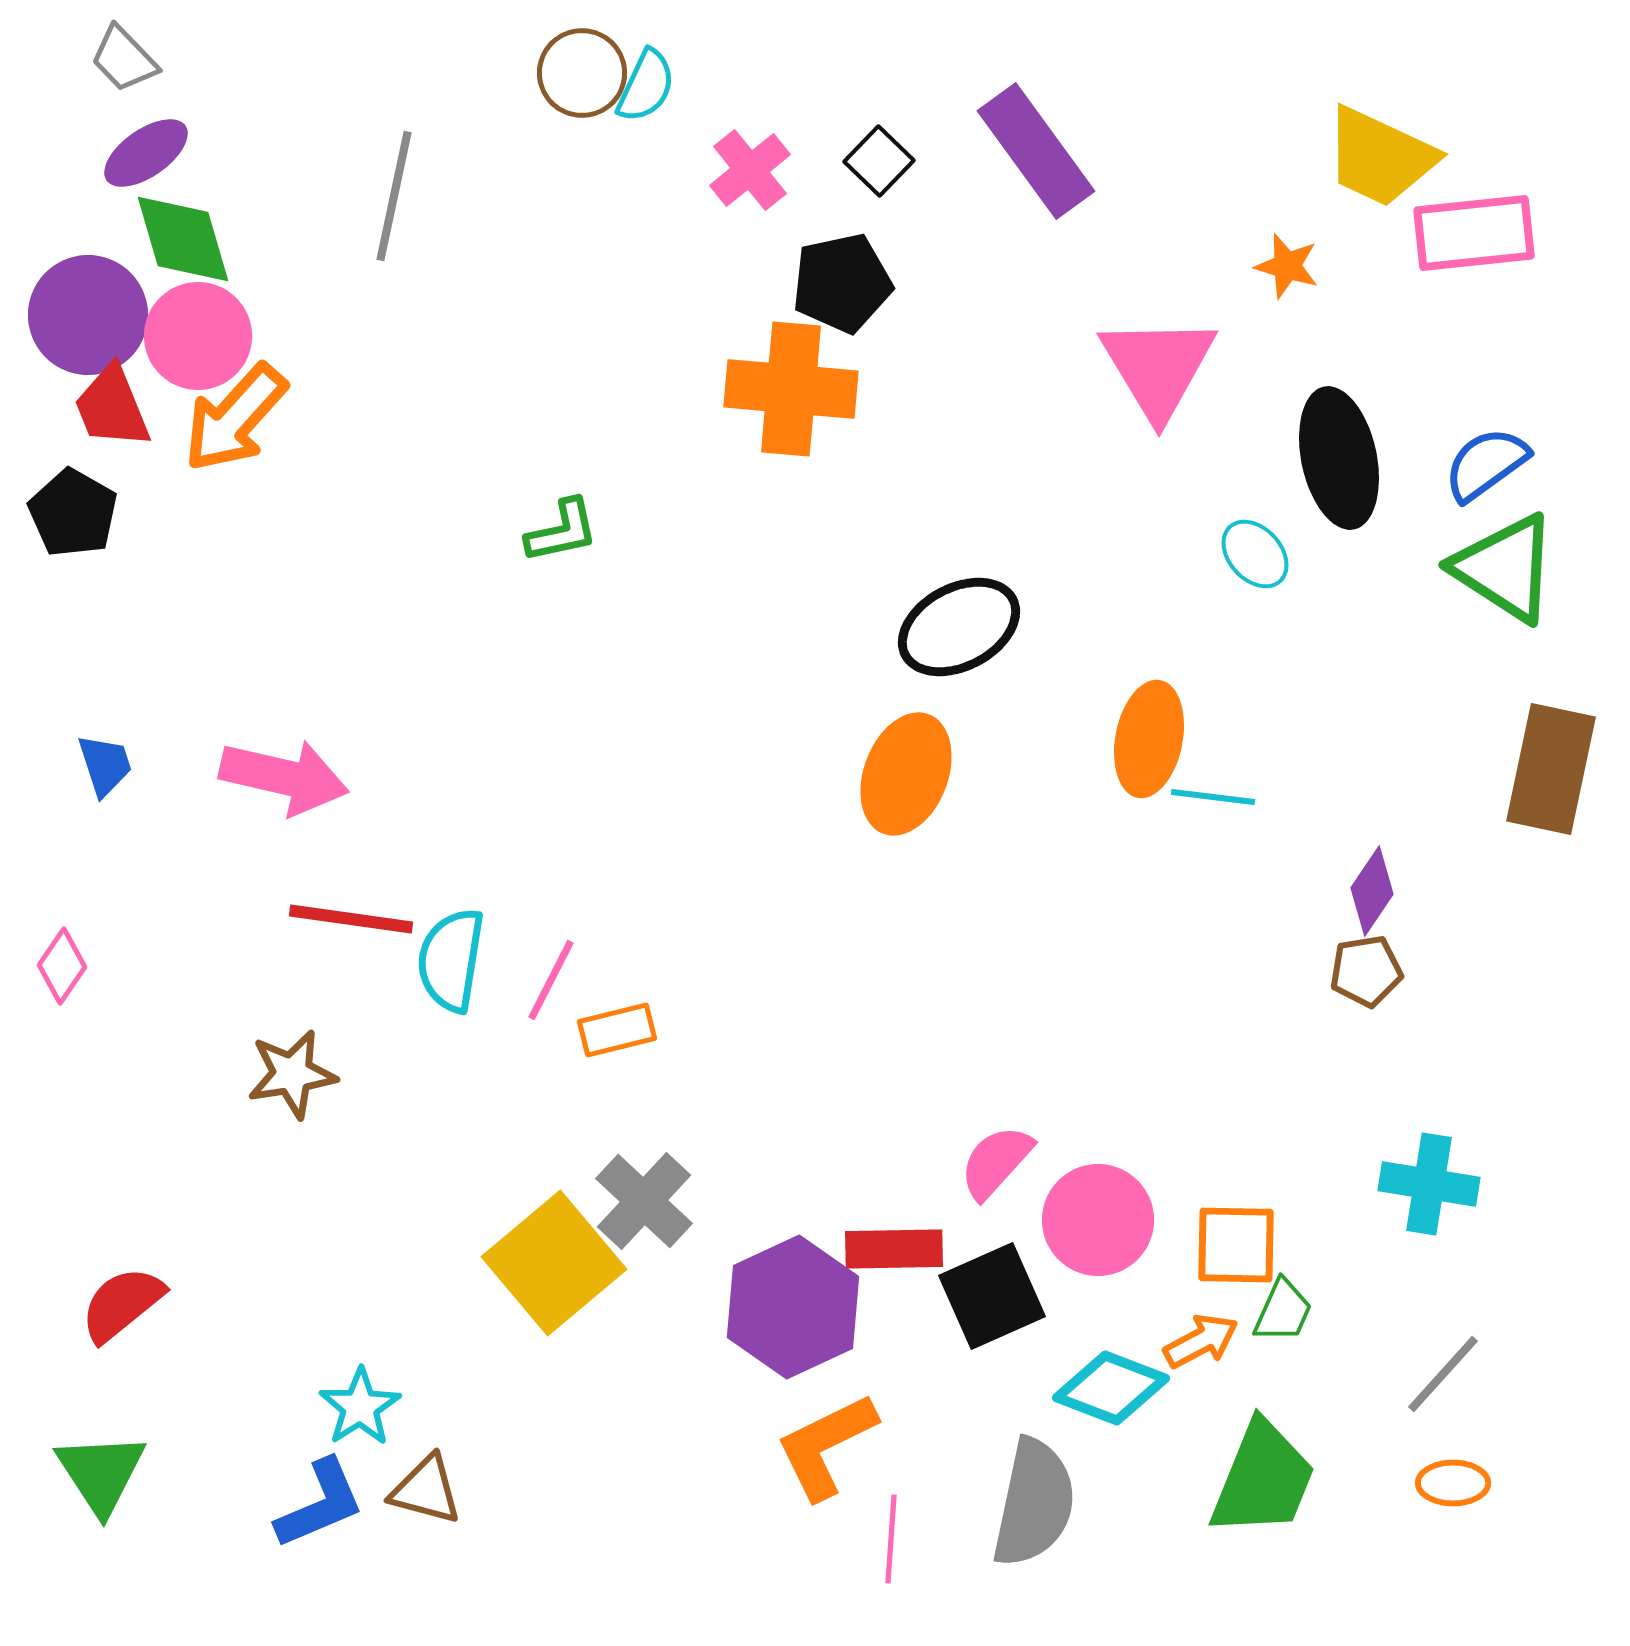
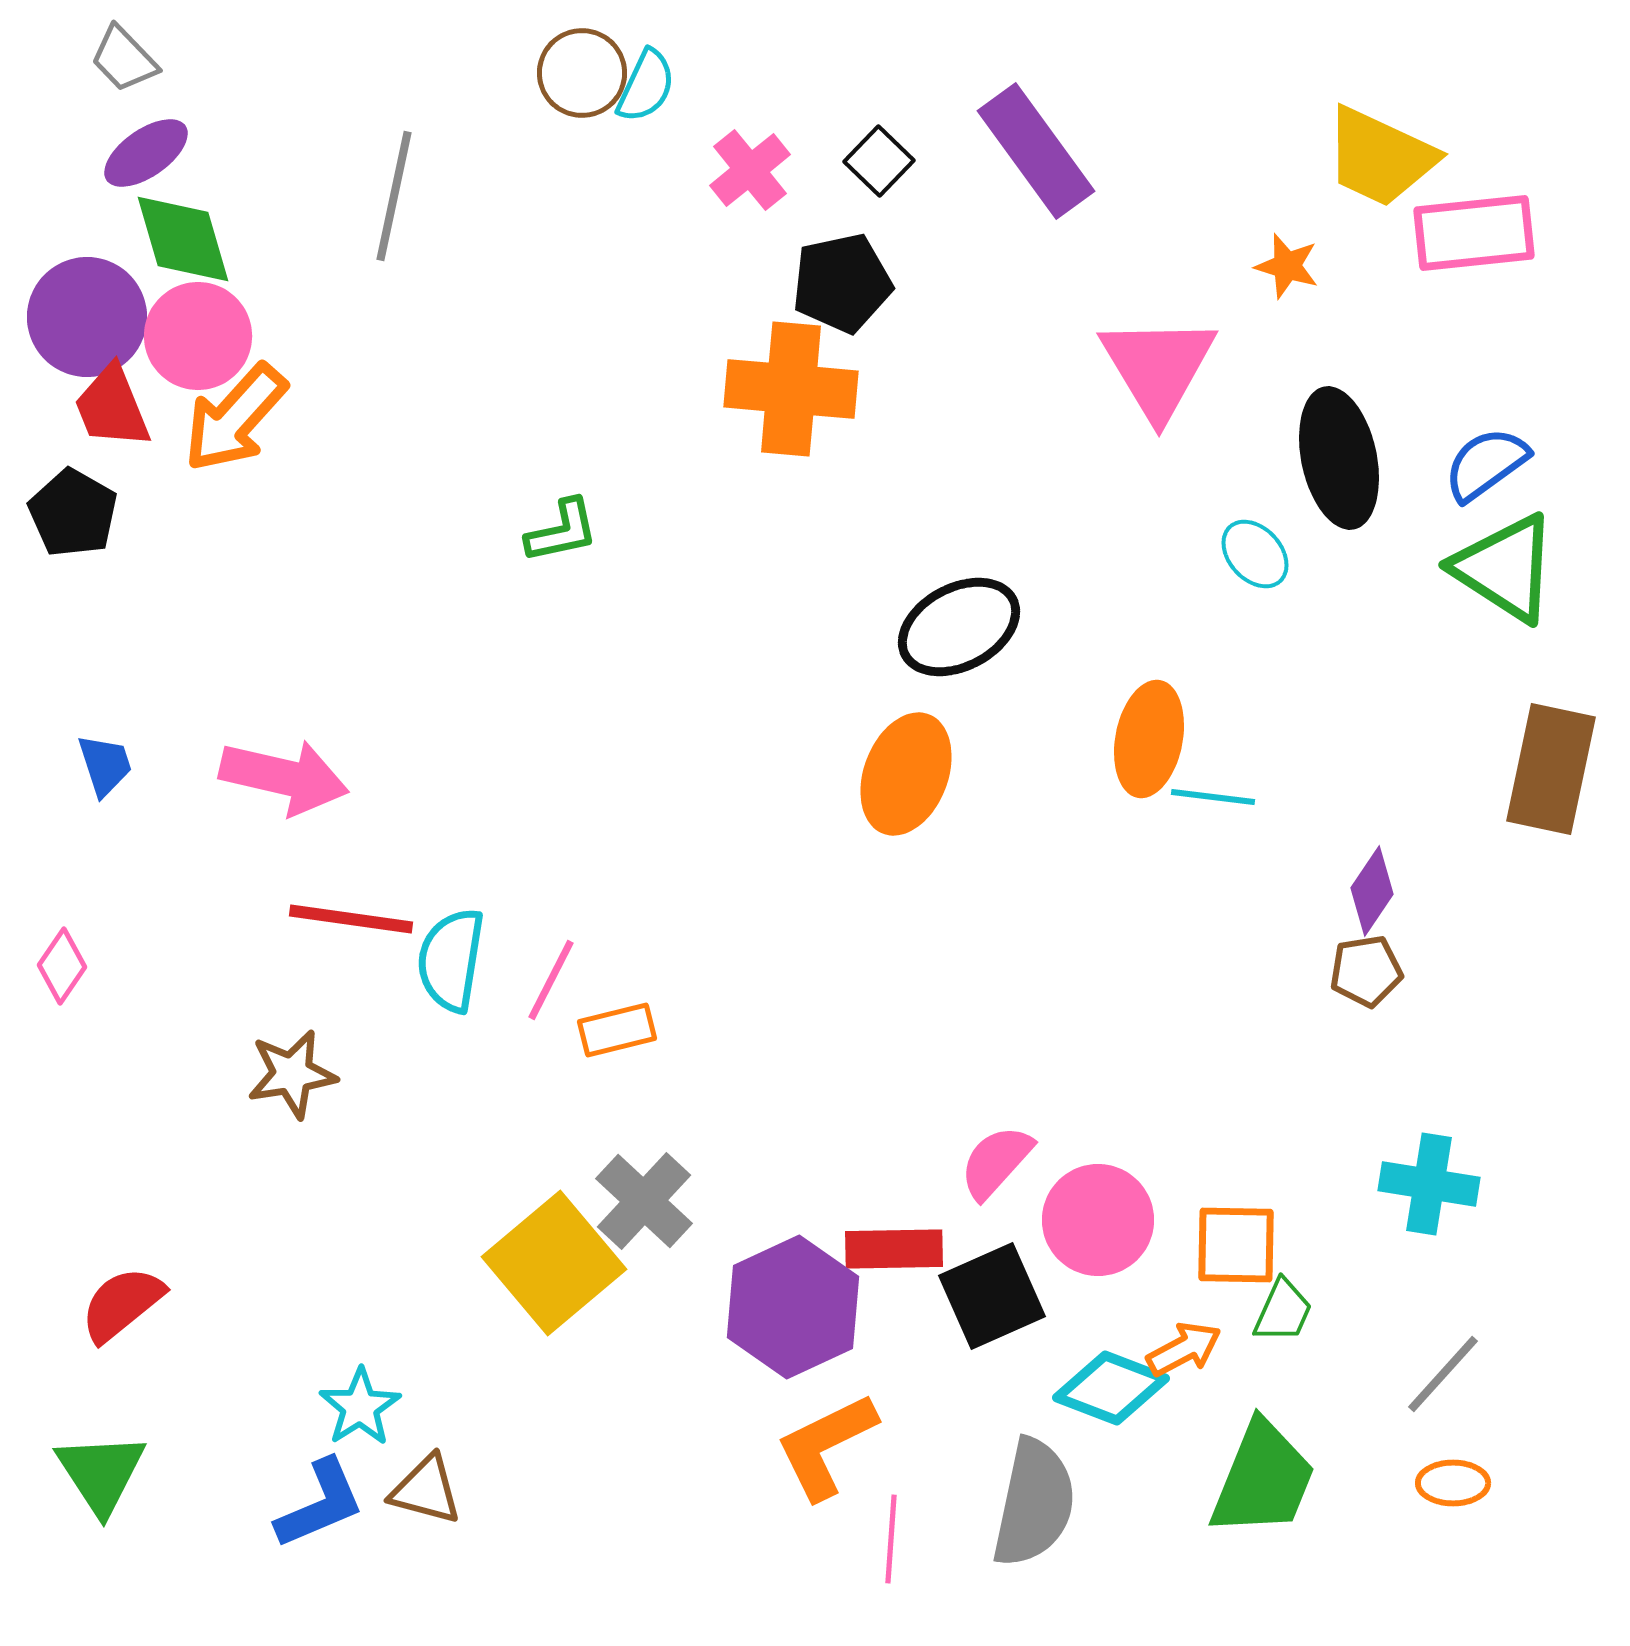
purple circle at (88, 315): moved 1 px left, 2 px down
orange arrow at (1201, 1341): moved 17 px left, 8 px down
